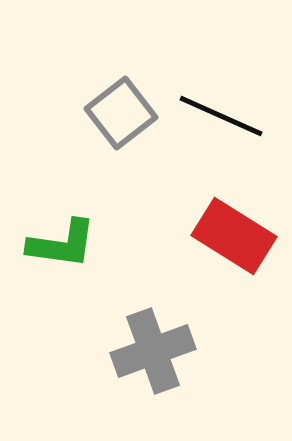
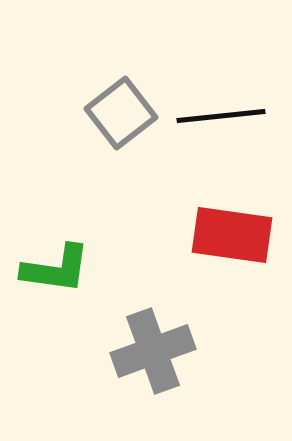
black line: rotated 30 degrees counterclockwise
red rectangle: moved 2 px left, 1 px up; rotated 24 degrees counterclockwise
green L-shape: moved 6 px left, 25 px down
